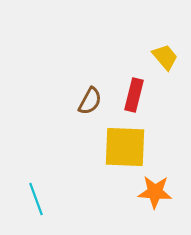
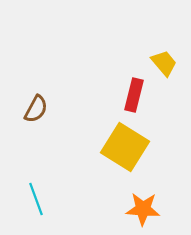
yellow trapezoid: moved 1 px left, 6 px down
brown semicircle: moved 54 px left, 8 px down
yellow square: rotated 30 degrees clockwise
orange star: moved 12 px left, 17 px down
